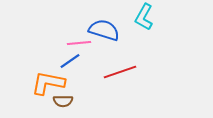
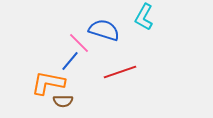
pink line: rotated 50 degrees clockwise
blue line: rotated 15 degrees counterclockwise
